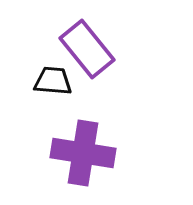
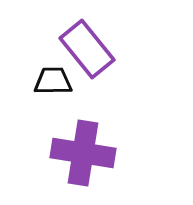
black trapezoid: rotated 6 degrees counterclockwise
